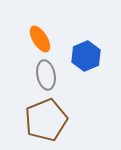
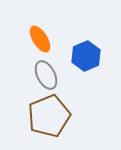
gray ellipse: rotated 16 degrees counterclockwise
brown pentagon: moved 3 px right, 4 px up
